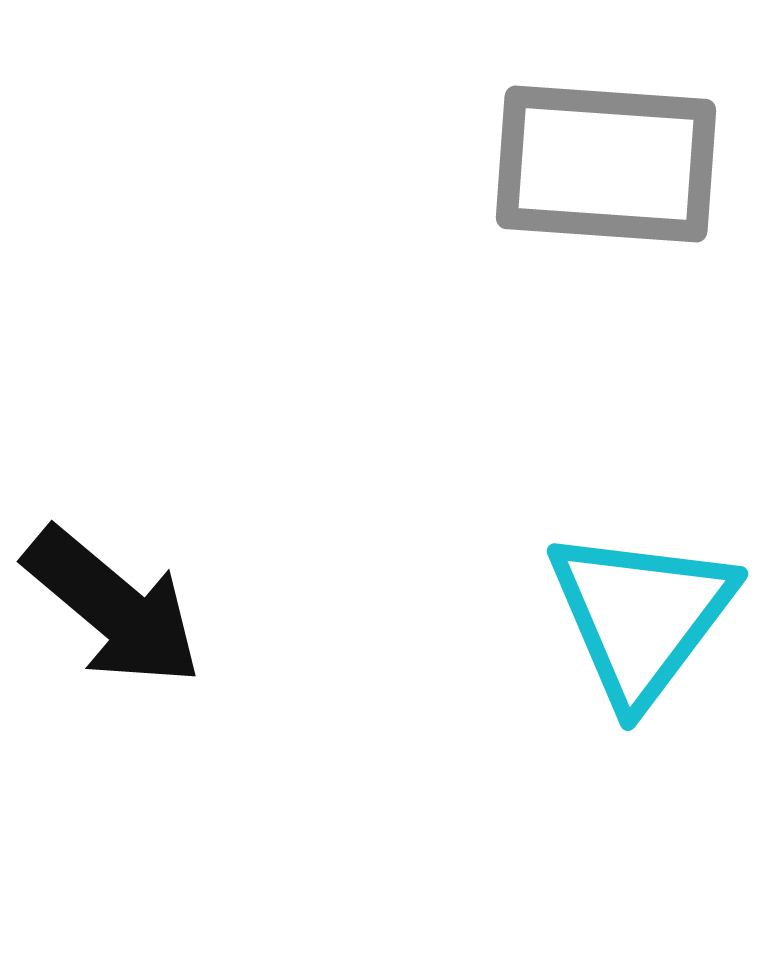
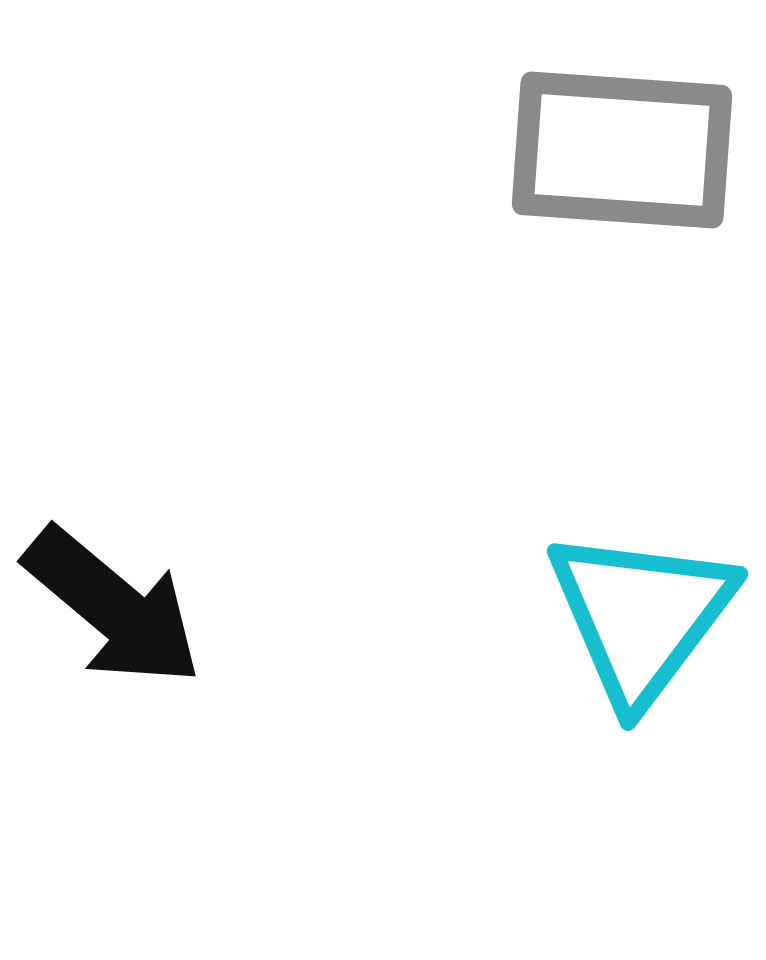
gray rectangle: moved 16 px right, 14 px up
